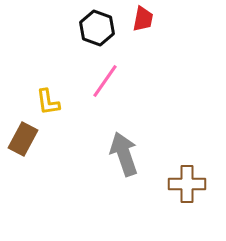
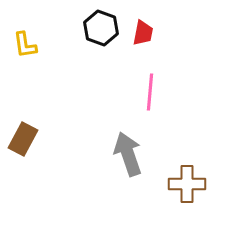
red trapezoid: moved 14 px down
black hexagon: moved 4 px right
pink line: moved 45 px right, 11 px down; rotated 30 degrees counterclockwise
yellow L-shape: moved 23 px left, 57 px up
gray arrow: moved 4 px right
